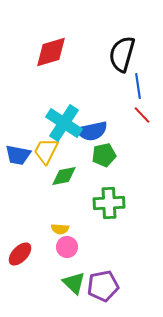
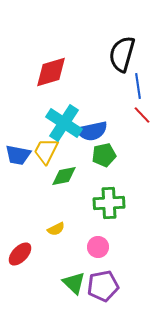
red diamond: moved 20 px down
yellow semicircle: moved 4 px left; rotated 30 degrees counterclockwise
pink circle: moved 31 px right
